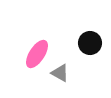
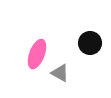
pink ellipse: rotated 12 degrees counterclockwise
